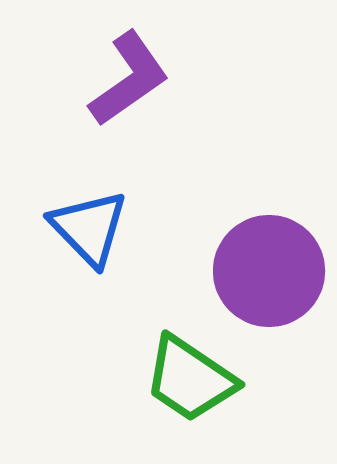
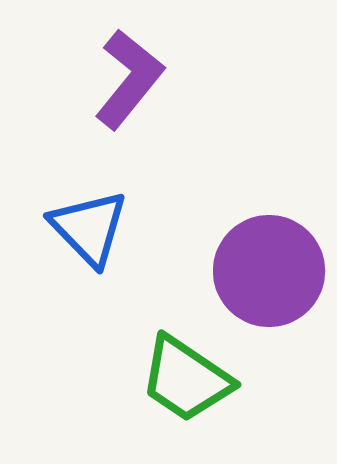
purple L-shape: rotated 16 degrees counterclockwise
green trapezoid: moved 4 px left
